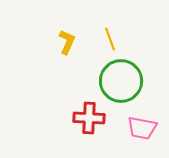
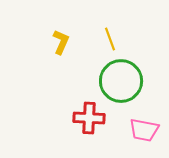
yellow L-shape: moved 6 px left
pink trapezoid: moved 2 px right, 2 px down
